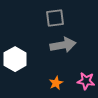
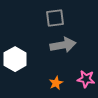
pink star: moved 2 px up
